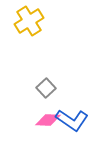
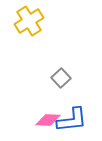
gray square: moved 15 px right, 10 px up
blue L-shape: rotated 40 degrees counterclockwise
